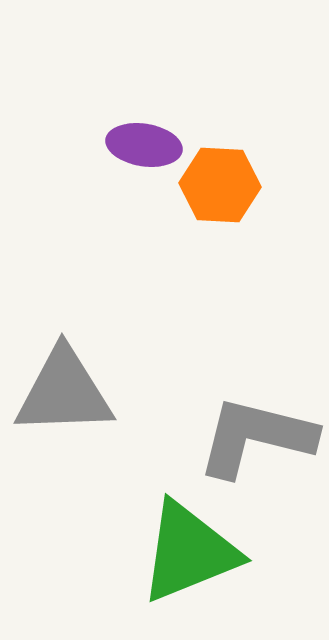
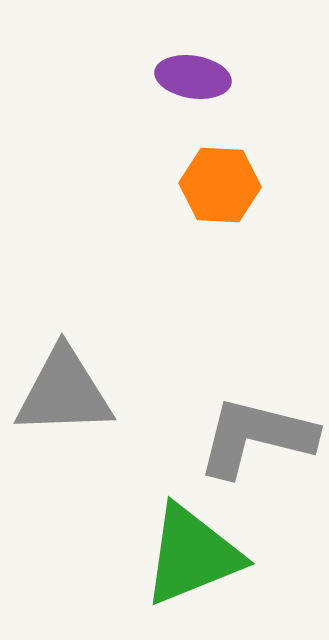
purple ellipse: moved 49 px right, 68 px up
green triangle: moved 3 px right, 3 px down
